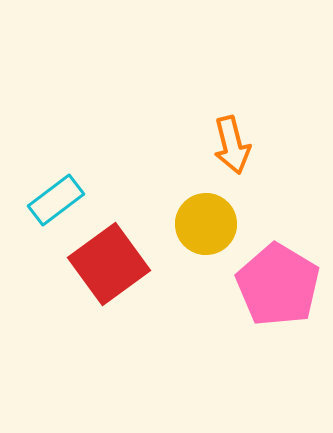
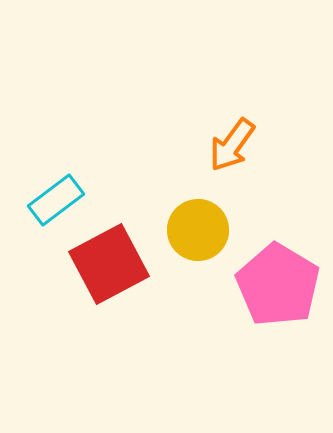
orange arrow: rotated 50 degrees clockwise
yellow circle: moved 8 px left, 6 px down
red square: rotated 8 degrees clockwise
